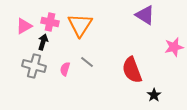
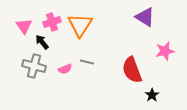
purple triangle: moved 2 px down
pink cross: moved 2 px right; rotated 30 degrees counterclockwise
pink triangle: rotated 36 degrees counterclockwise
black arrow: moved 1 px left; rotated 56 degrees counterclockwise
pink star: moved 9 px left, 4 px down
gray line: rotated 24 degrees counterclockwise
pink semicircle: rotated 128 degrees counterclockwise
black star: moved 2 px left
